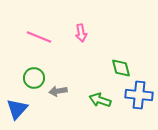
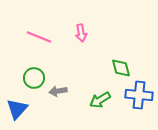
green arrow: rotated 50 degrees counterclockwise
